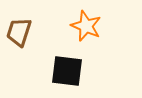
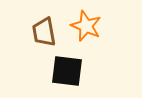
brown trapezoid: moved 25 px right; rotated 28 degrees counterclockwise
